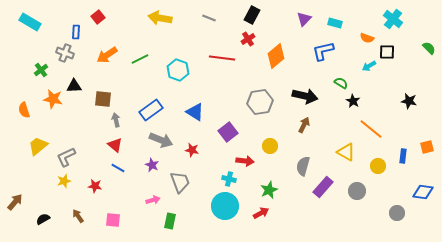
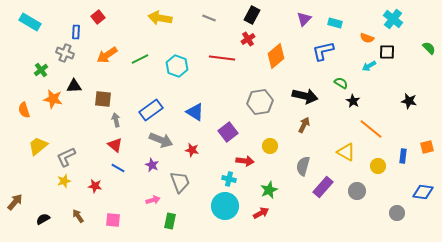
cyan hexagon at (178, 70): moved 1 px left, 4 px up
